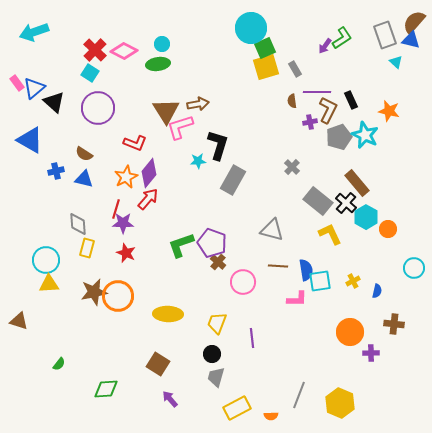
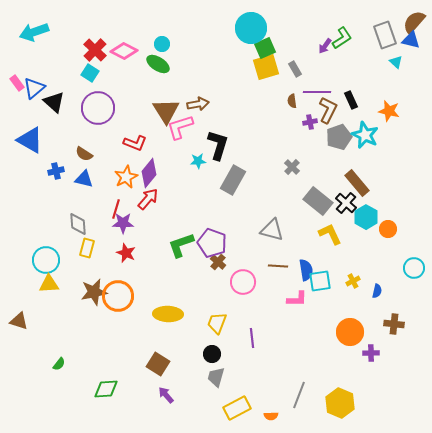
green ellipse at (158, 64): rotated 40 degrees clockwise
purple arrow at (170, 399): moved 4 px left, 4 px up
